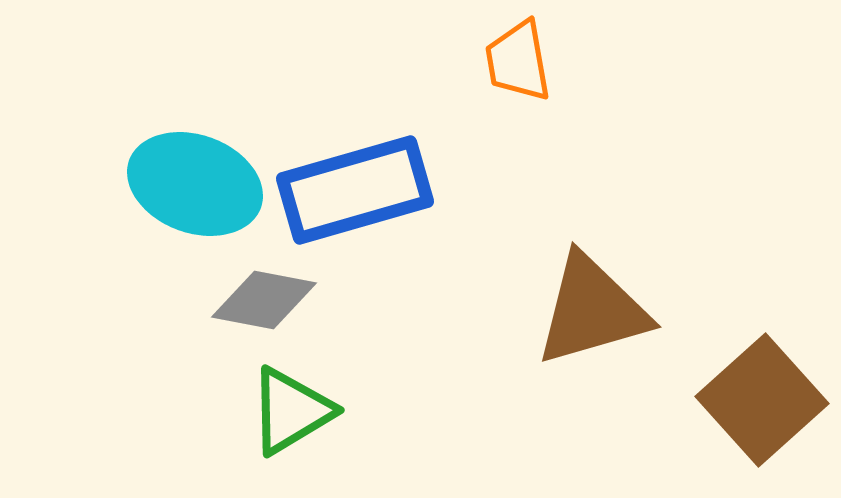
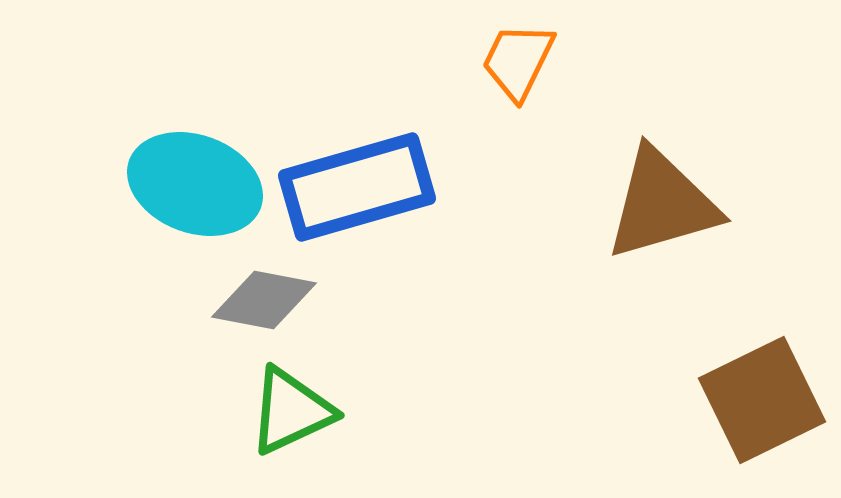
orange trapezoid: rotated 36 degrees clockwise
blue rectangle: moved 2 px right, 3 px up
brown triangle: moved 70 px right, 106 px up
brown square: rotated 16 degrees clockwise
green triangle: rotated 6 degrees clockwise
